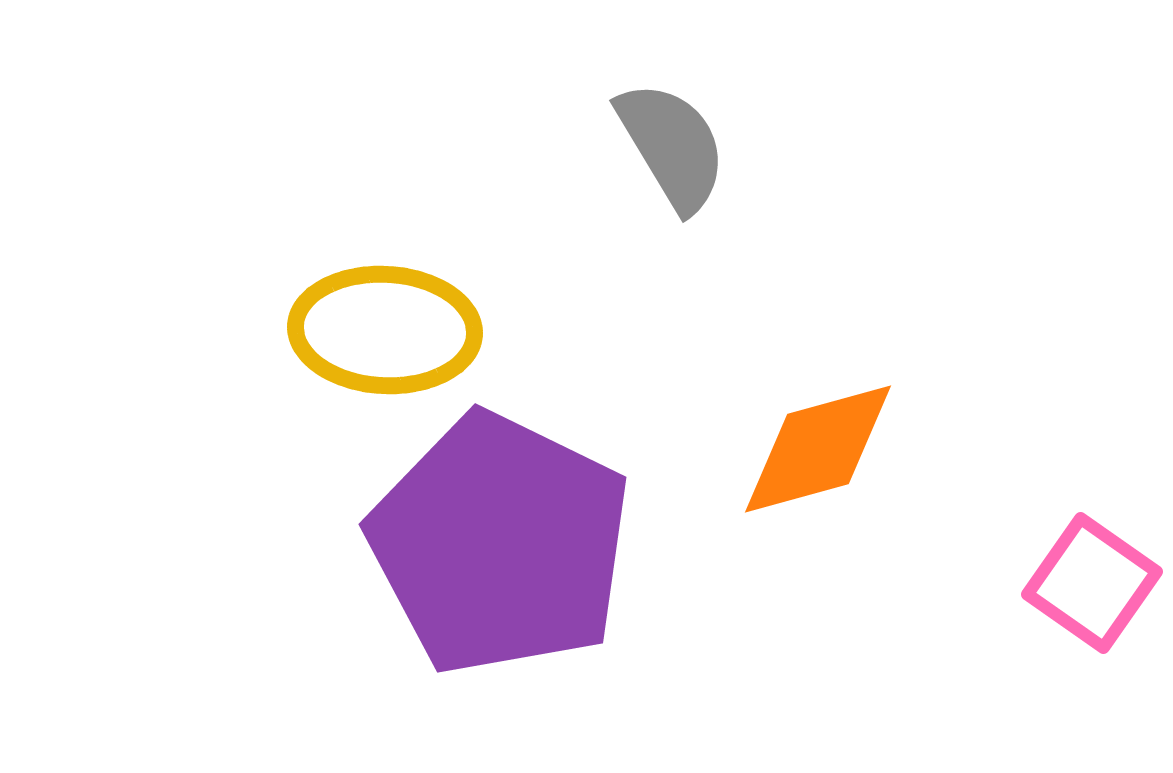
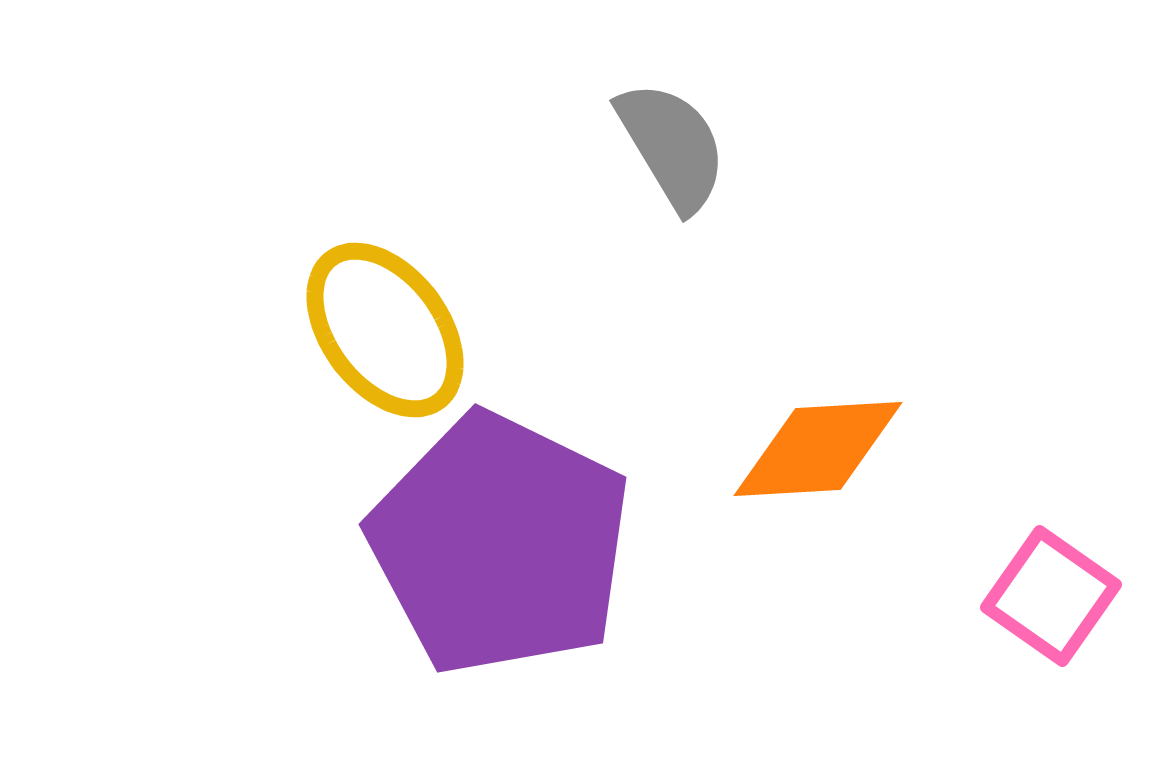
yellow ellipse: rotated 50 degrees clockwise
orange diamond: rotated 12 degrees clockwise
pink square: moved 41 px left, 13 px down
